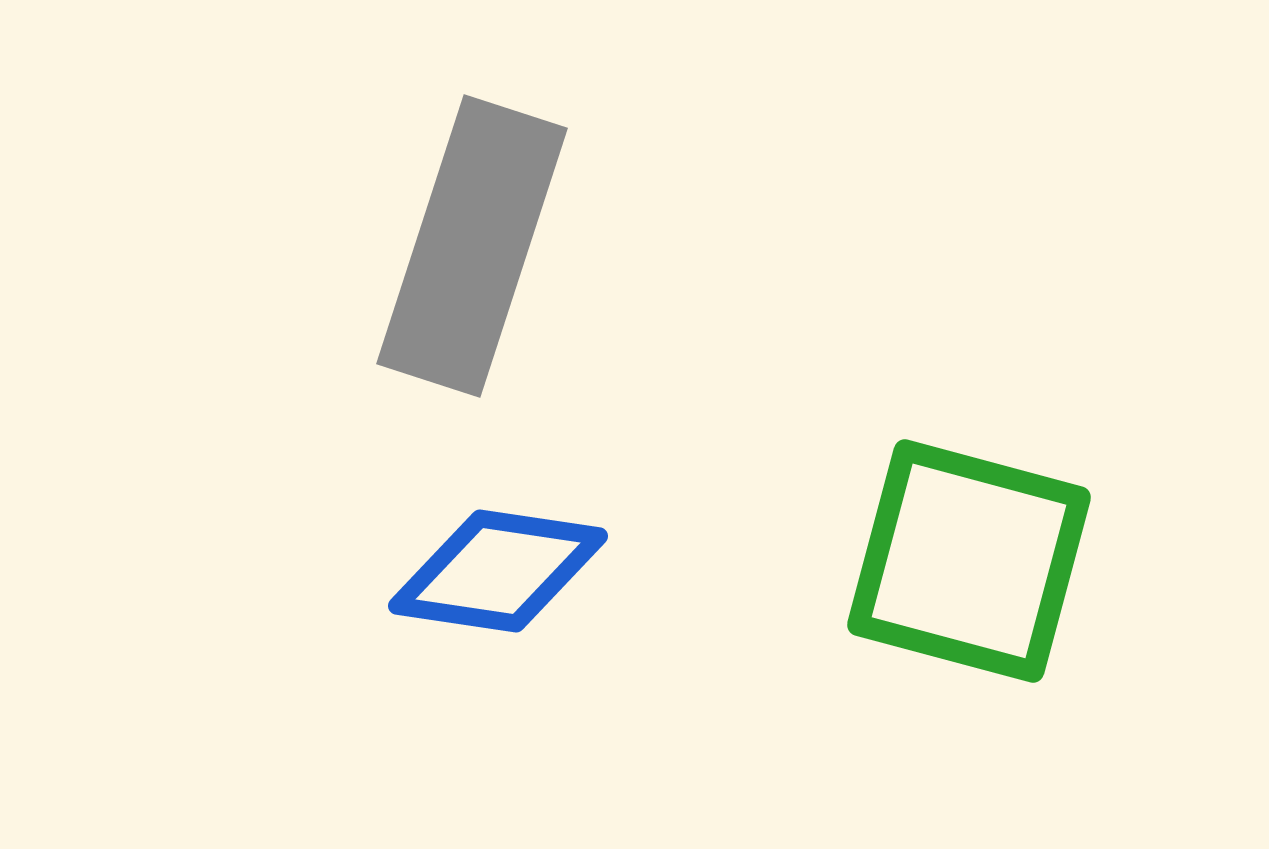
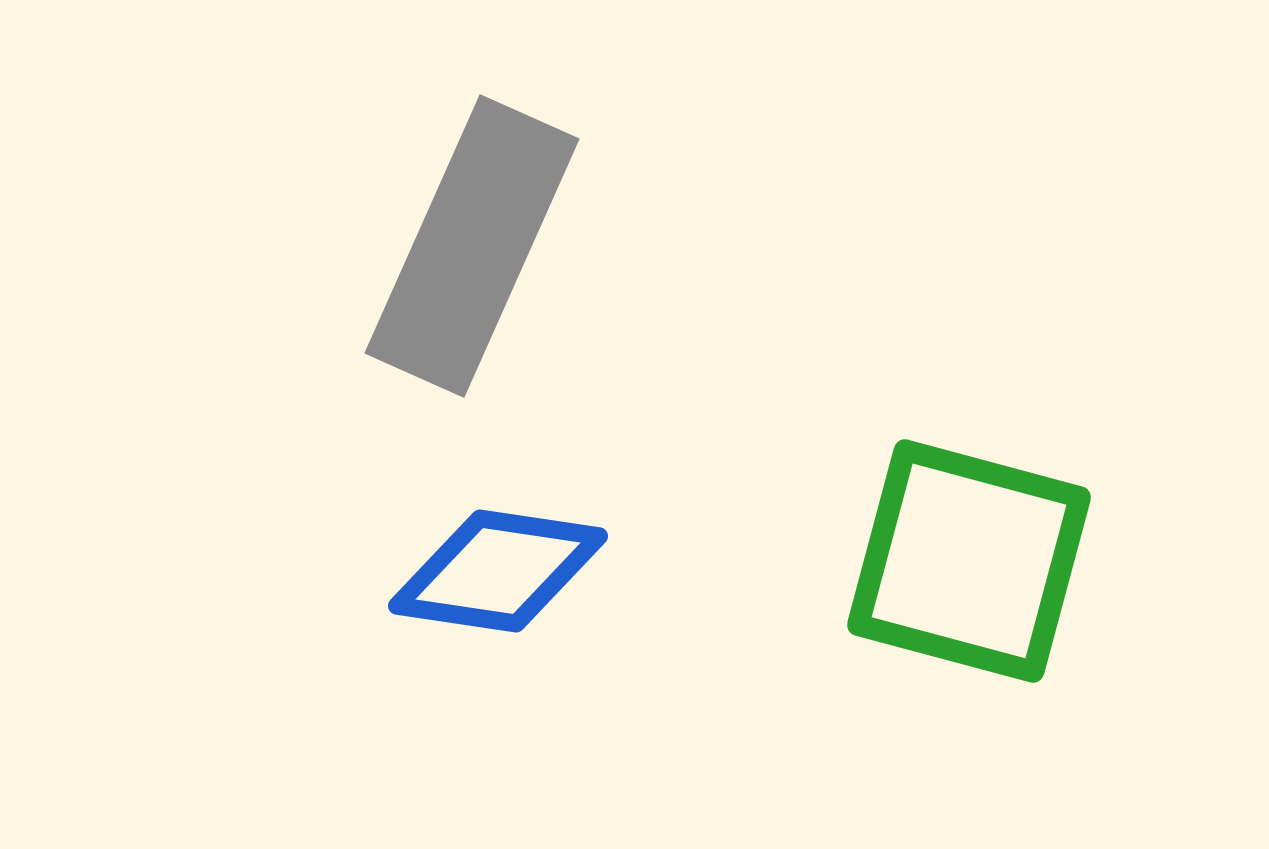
gray rectangle: rotated 6 degrees clockwise
